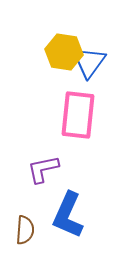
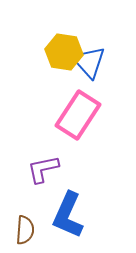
blue triangle: rotated 18 degrees counterclockwise
pink rectangle: rotated 27 degrees clockwise
